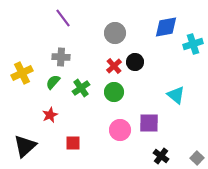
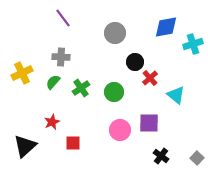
red cross: moved 36 px right, 12 px down
red star: moved 2 px right, 7 px down
